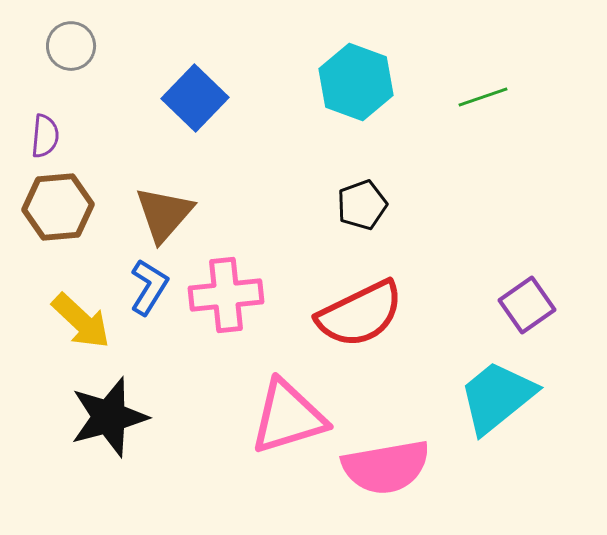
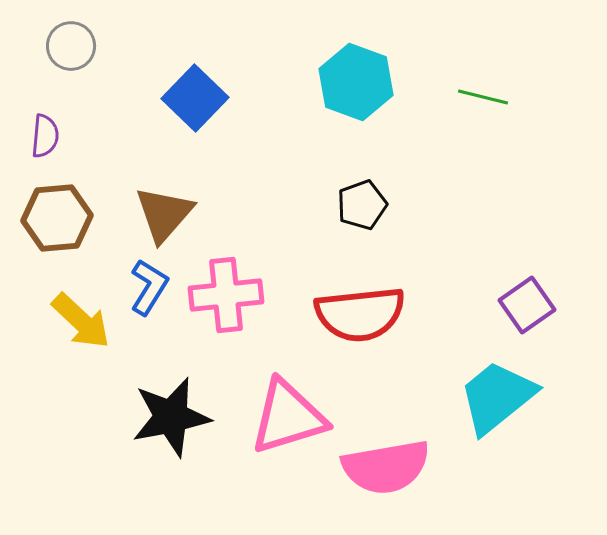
green line: rotated 33 degrees clockwise
brown hexagon: moved 1 px left, 11 px down
red semicircle: rotated 20 degrees clockwise
black star: moved 62 px right; rotated 4 degrees clockwise
